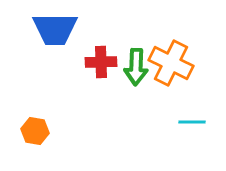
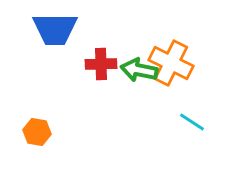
red cross: moved 2 px down
green arrow: moved 3 px right, 3 px down; rotated 99 degrees clockwise
cyan line: rotated 32 degrees clockwise
orange hexagon: moved 2 px right, 1 px down
